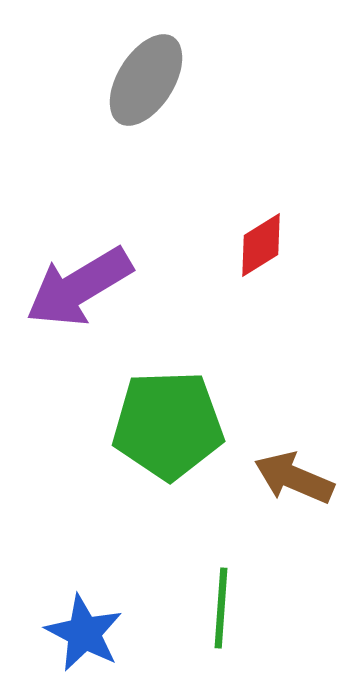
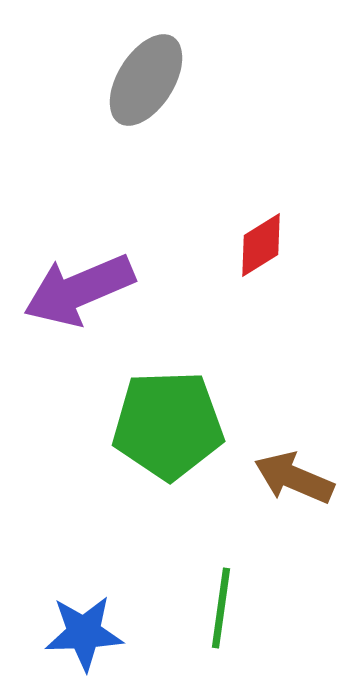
purple arrow: moved 3 px down; rotated 8 degrees clockwise
green line: rotated 4 degrees clockwise
blue star: rotated 30 degrees counterclockwise
